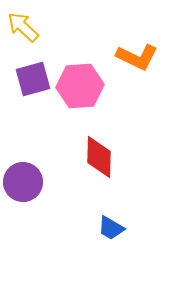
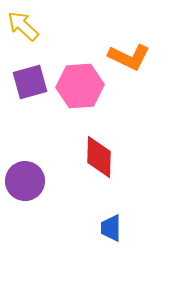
yellow arrow: moved 1 px up
orange L-shape: moved 8 px left
purple square: moved 3 px left, 3 px down
purple circle: moved 2 px right, 1 px up
blue trapezoid: rotated 60 degrees clockwise
